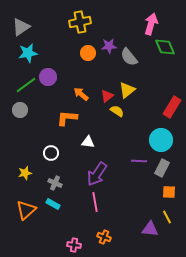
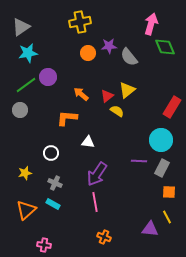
pink cross: moved 30 px left
